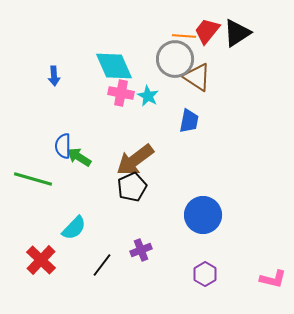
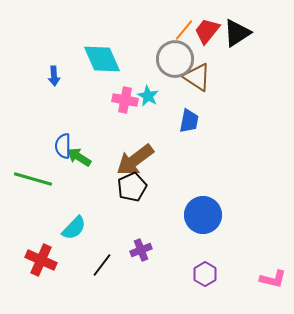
orange line: moved 6 px up; rotated 55 degrees counterclockwise
cyan diamond: moved 12 px left, 7 px up
pink cross: moved 4 px right, 7 px down
red cross: rotated 20 degrees counterclockwise
